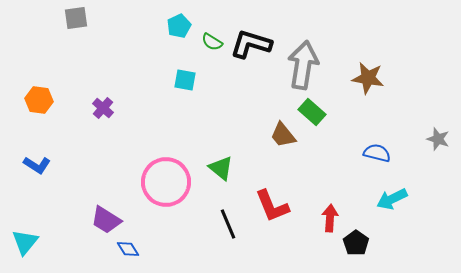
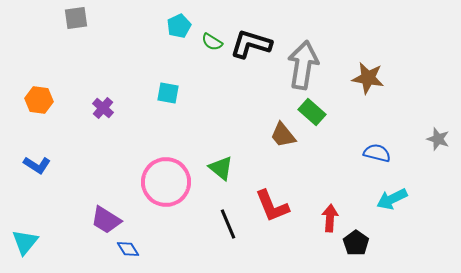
cyan square: moved 17 px left, 13 px down
